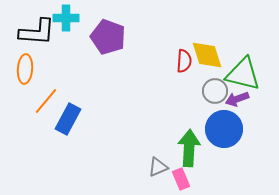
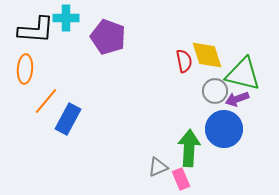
black L-shape: moved 1 px left, 2 px up
red semicircle: rotated 15 degrees counterclockwise
